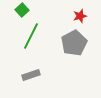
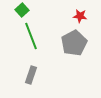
red star: rotated 24 degrees clockwise
green line: rotated 48 degrees counterclockwise
gray rectangle: rotated 54 degrees counterclockwise
